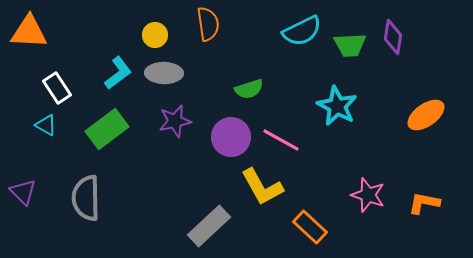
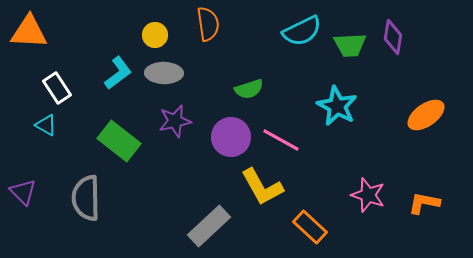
green rectangle: moved 12 px right, 12 px down; rotated 75 degrees clockwise
